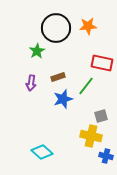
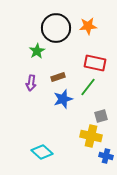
red rectangle: moved 7 px left
green line: moved 2 px right, 1 px down
